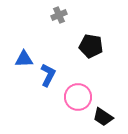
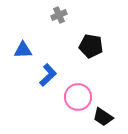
blue triangle: moved 1 px left, 9 px up
blue L-shape: rotated 20 degrees clockwise
